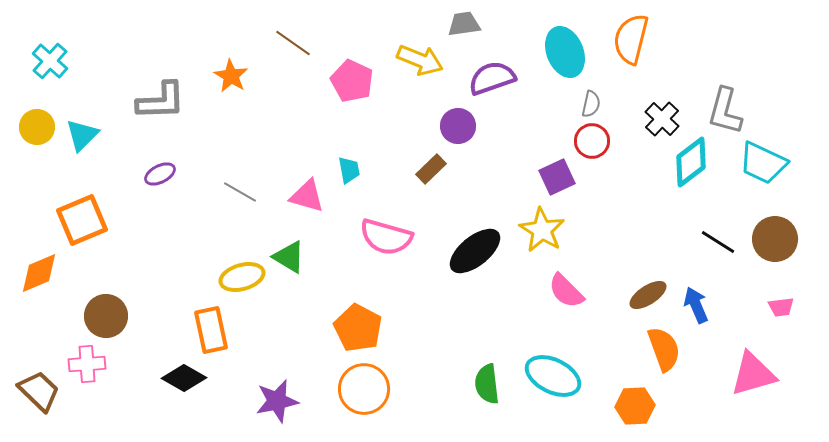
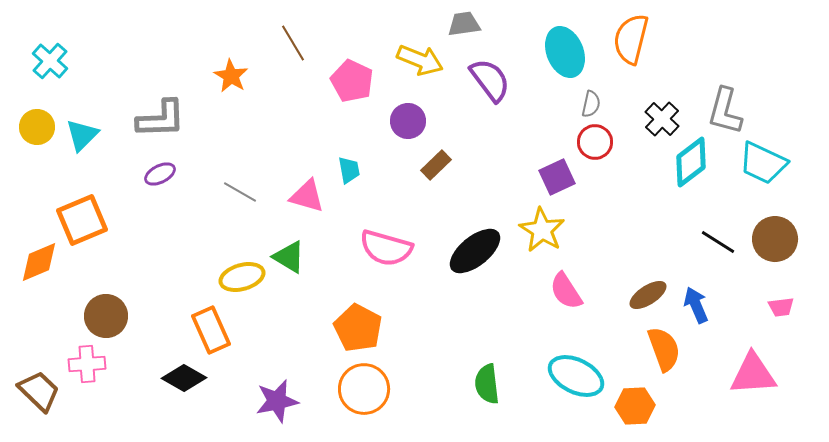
brown line at (293, 43): rotated 24 degrees clockwise
purple semicircle at (492, 78): moved 2 px left, 2 px down; rotated 72 degrees clockwise
gray L-shape at (161, 101): moved 18 px down
purple circle at (458, 126): moved 50 px left, 5 px up
red circle at (592, 141): moved 3 px right, 1 px down
brown rectangle at (431, 169): moved 5 px right, 4 px up
pink semicircle at (386, 237): moved 11 px down
orange diamond at (39, 273): moved 11 px up
pink semicircle at (566, 291): rotated 12 degrees clockwise
orange rectangle at (211, 330): rotated 12 degrees counterclockwise
pink triangle at (753, 374): rotated 12 degrees clockwise
cyan ellipse at (553, 376): moved 23 px right
